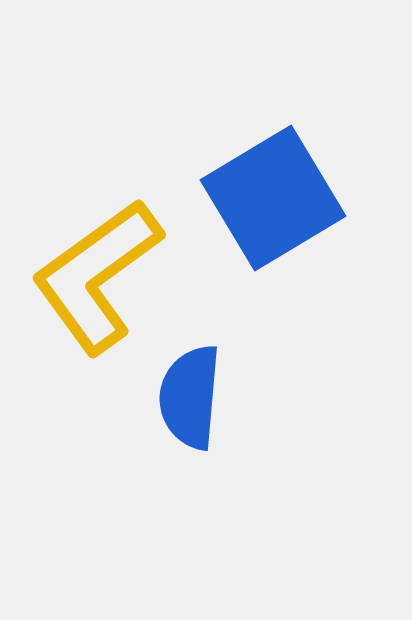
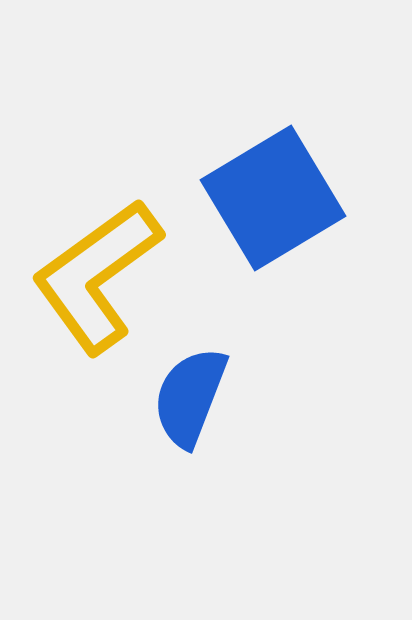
blue semicircle: rotated 16 degrees clockwise
